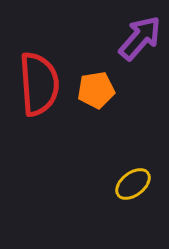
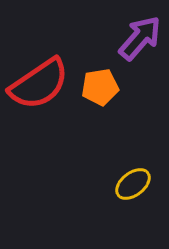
red semicircle: rotated 60 degrees clockwise
orange pentagon: moved 4 px right, 3 px up
